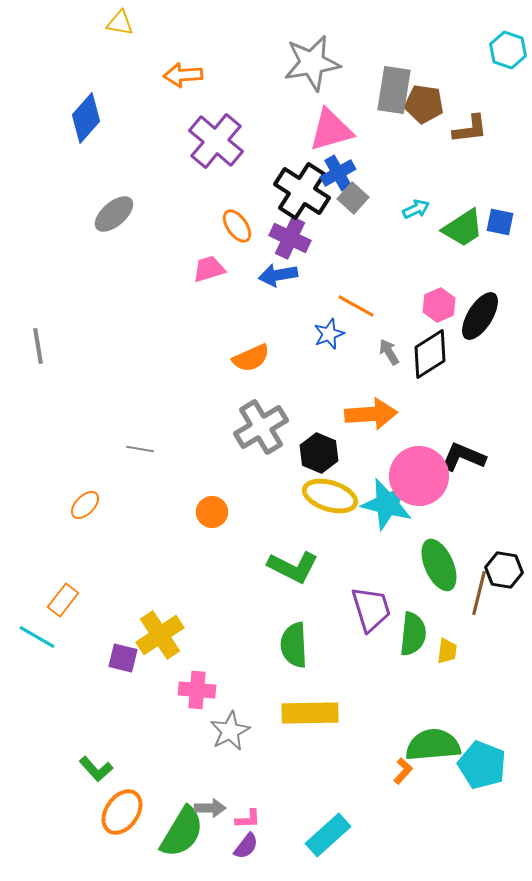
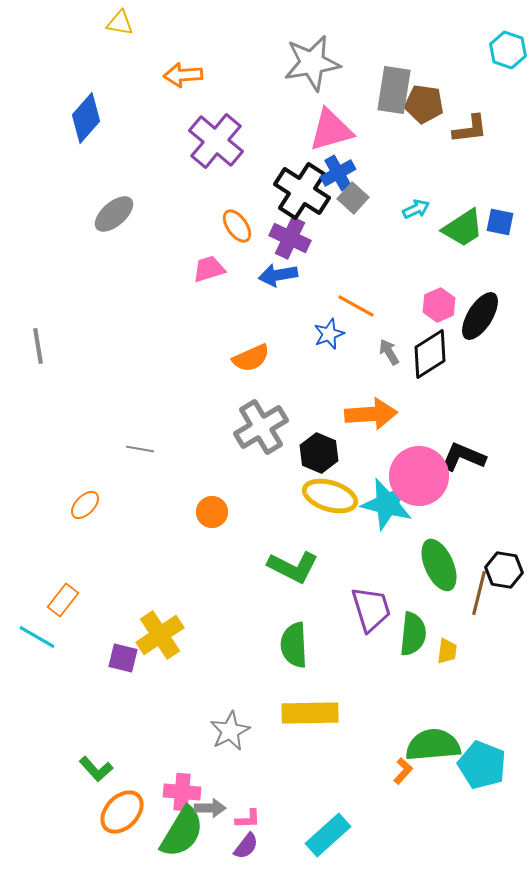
pink cross at (197, 690): moved 15 px left, 102 px down
orange ellipse at (122, 812): rotated 9 degrees clockwise
